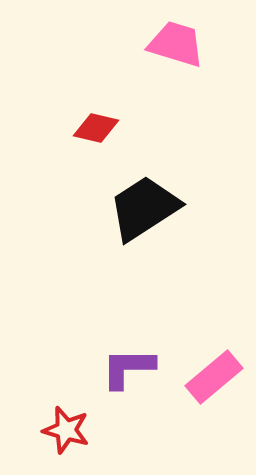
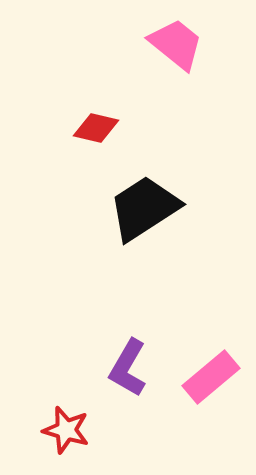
pink trapezoid: rotated 22 degrees clockwise
purple L-shape: rotated 60 degrees counterclockwise
pink rectangle: moved 3 px left
